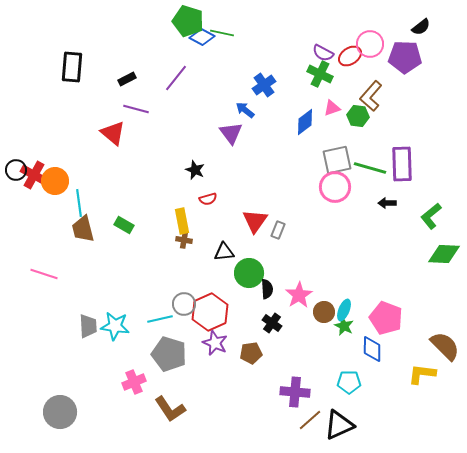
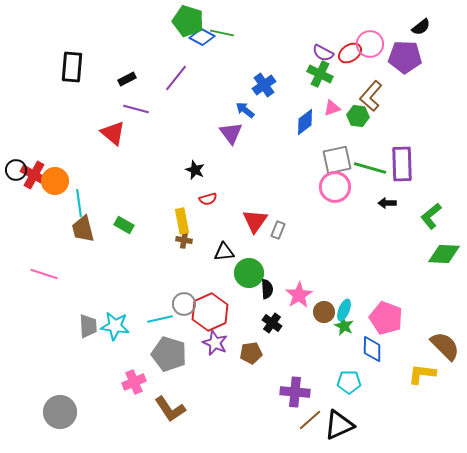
red ellipse at (350, 56): moved 3 px up
